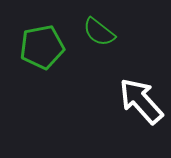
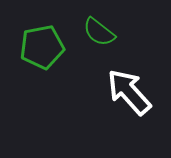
white arrow: moved 12 px left, 9 px up
